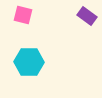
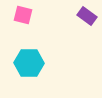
cyan hexagon: moved 1 px down
